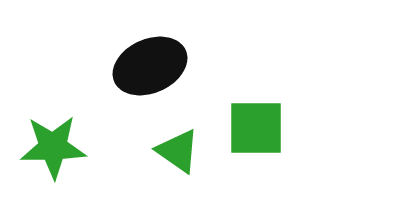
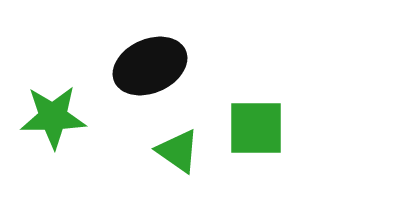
green star: moved 30 px up
